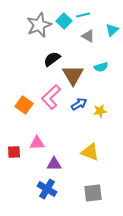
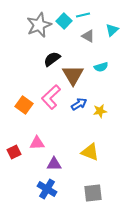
red square: rotated 24 degrees counterclockwise
